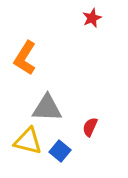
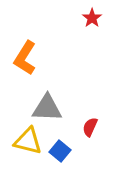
red star: rotated 12 degrees counterclockwise
